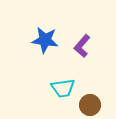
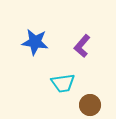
blue star: moved 10 px left, 2 px down
cyan trapezoid: moved 5 px up
